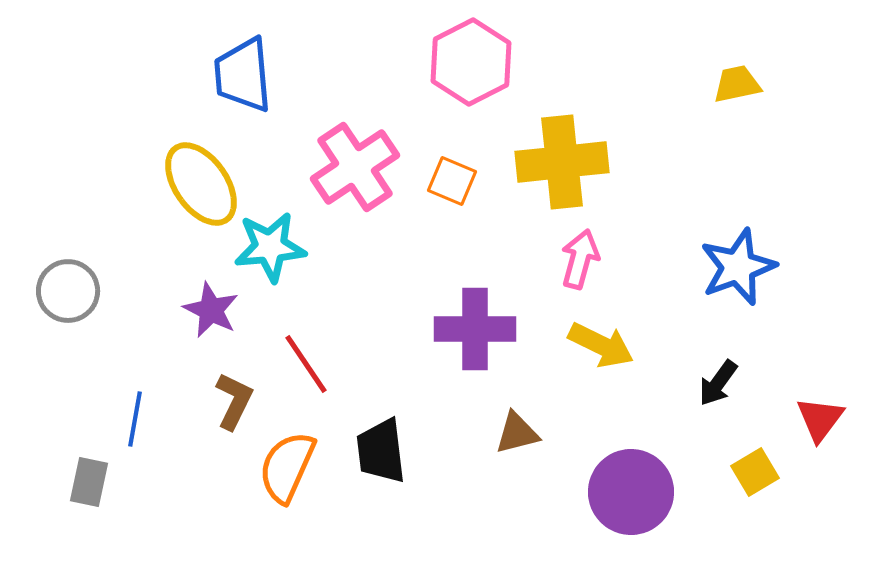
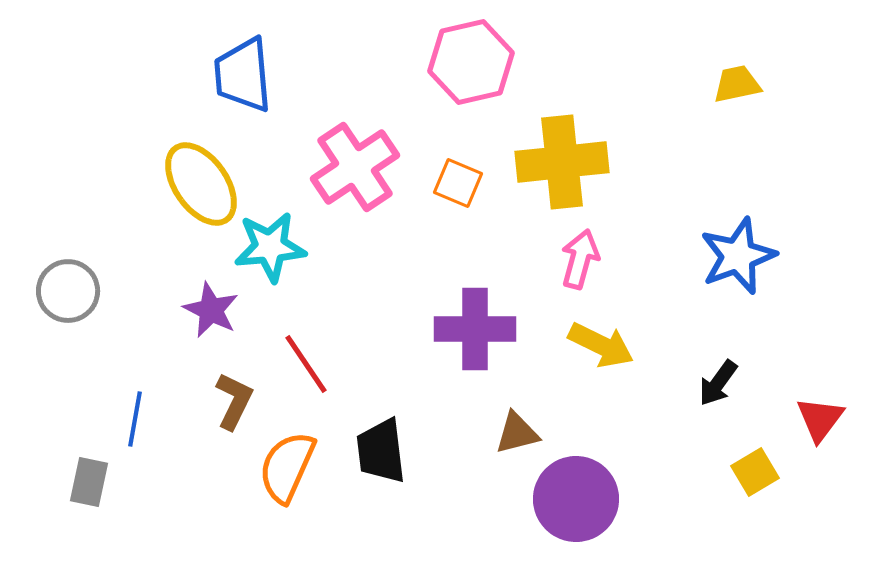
pink hexagon: rotated 14 degrees clockwise
orange square: moved 6 px right, 2 px down
blue star: moved 11 px up
purple circle: moved 55 px left, 7 px down
